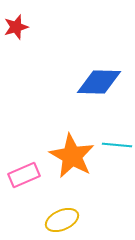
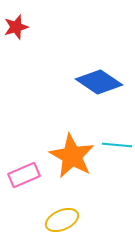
blue diamond: rotated 33 degrees clockwise
